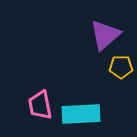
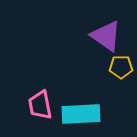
purple triangle: moved 1 px right, 1 px down; rotated 44 degrees counterclockwise
